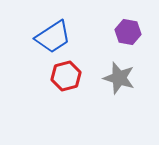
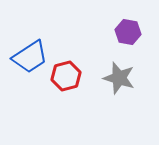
blue trapezoid: moved 23 px left, 20 px down
